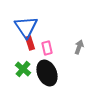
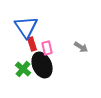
red rectangle: moved 2 px right, 1 px down
gray arrow: moved 2 px right; rotated 104 degrees clockwise
black ellipse: moved 5 px left, 8 px up
